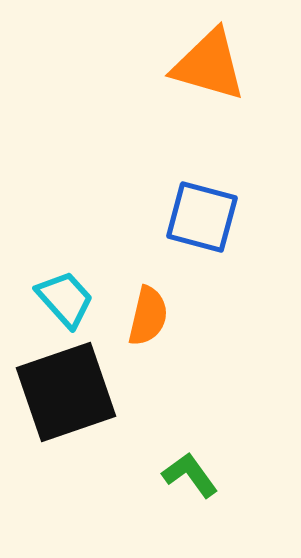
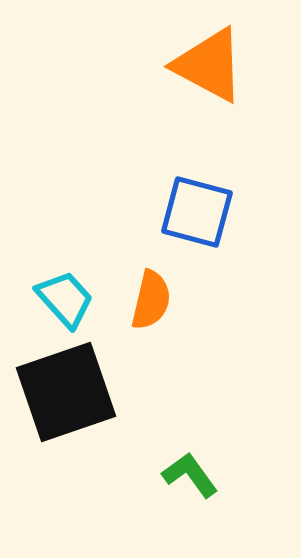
orange triangle: rotated 12 degrees clockwise
blue square: moved 5 px left, 5 px up
orange semicircle: moved 3 px right, 16 px up
